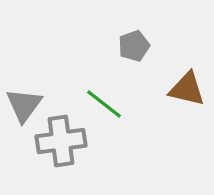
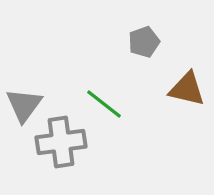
gray pentagon: moved 10 px right, 4 px up
gray cross: moved 1 px down
